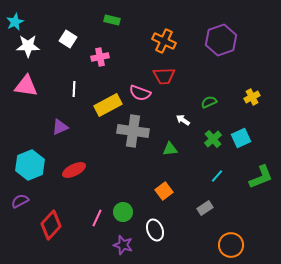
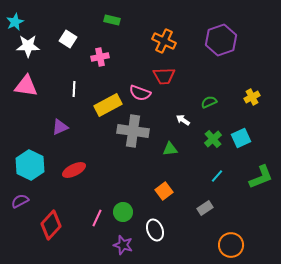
cyan hexagon: rotated 12 degrees counterclockwise
